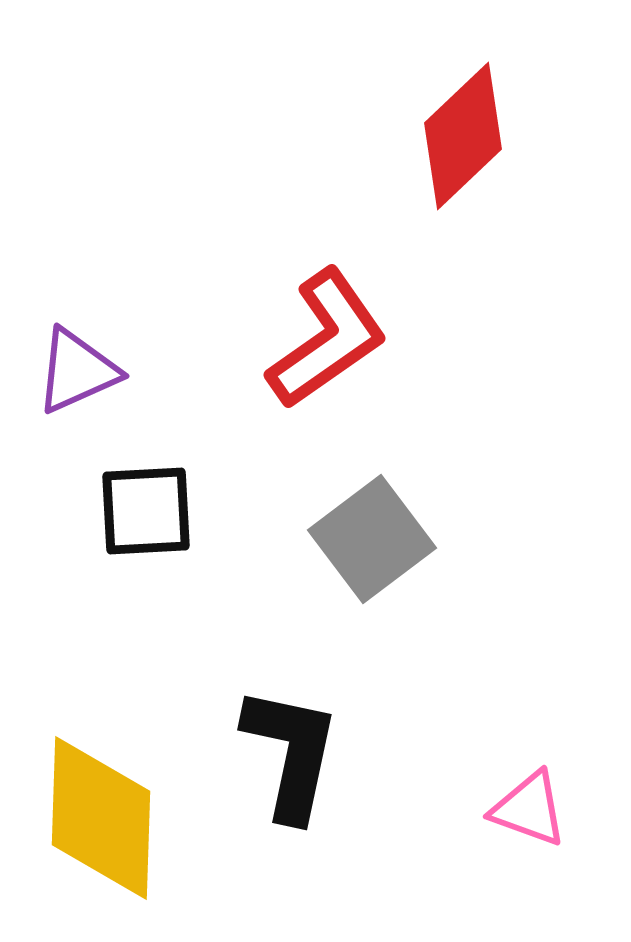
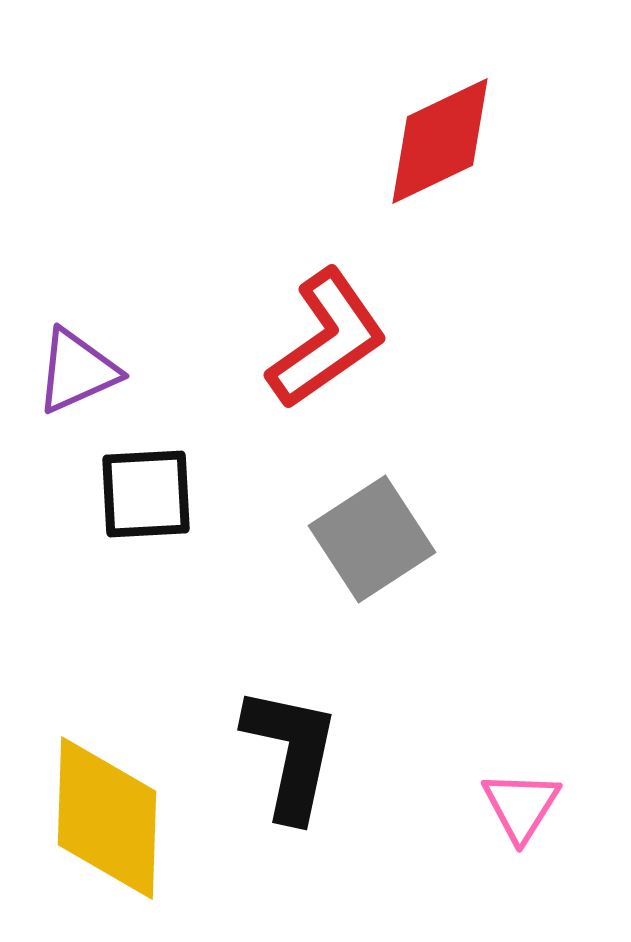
red diamond: moved 23 px left, 5 px down; rotated 18 degrees clockwise
black square: moved 17 px up
gray square: rotated 4 degrees clockwise
pink triangle: moved 8 px left, 3 px up; rotated 42 degrees clockwise
yellow diamond: moved 6 px right
